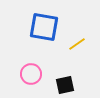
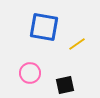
pink circle: moved 1 px left, 1 px up
